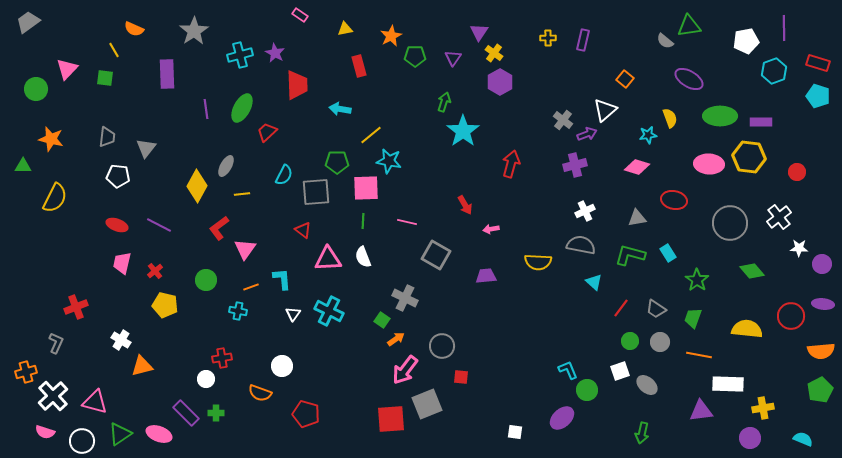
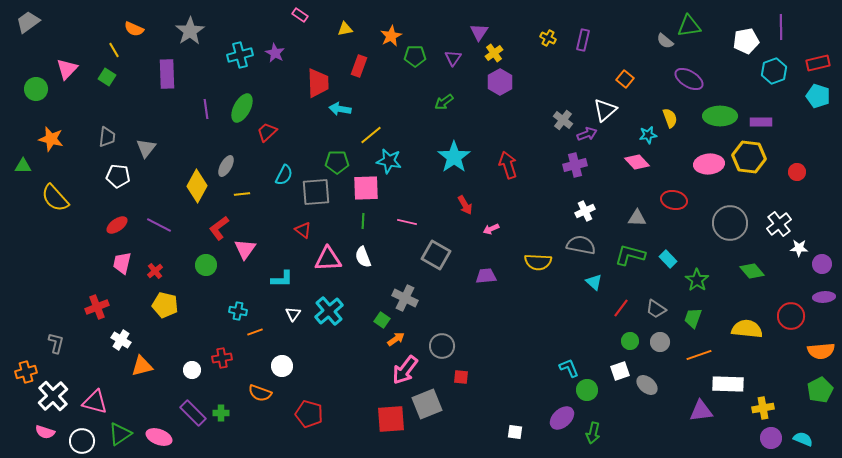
purple line at (784, 28): moved 3 px left, 1 px up
gray star at (194, 31): moved 4 px left
yellow cross at (548, 38): rotated 28 degrees clockwise
yellow cross at (494, 53): rotated 18 degrees clockwise
red rectangle at (818, 63): rotated 30 degrees counterclockwise
red rectangle at (359, 66): rotated 35 degrees clockwise
green square at (105, 78): moved 2 px right, 1 px up; rotated 24 degrees clockwise
red trapezoid at (297, 85): moved 21 px right, 2 px up
green arrow at (444, 102): rotated 144 degrees counterclockwise
cyan star at (463, 131): moved 9 px left, 26 px down
red arrow at (511, 164): moved 3 px left, 1 px down; rotated 32 degrees counterclockwise
pink ellipse at (709, 164): rotated 8 degrees counterclockwise
pink diamond at (637, 167): moved 5 px up; rotated 30 degrees clockwise
yellow semicircle at (55, 198): rotated 112 degrees clockwise
white cross at (779, 217): moved 7 px down
gray triangle at (637, 218): rotated 12 degrees clockwise
red ellipse at (117, 225): rotated 55 degrees counterclockwise
pink arrow at (491, 229): rotated 14 degrees counterclockwise
cyan rectangle at (668, 253): moved 6 px down; rotated 12 degrees counterclockwise
cyan L-shape at (282, 279): rotated 95 degrees clockwise
green circle at (206, 280): moved 15 px up
orange line at (251, 287): moved 4 px right, 45 px down
purple ellipse at (823, 304): moved 1 px right, 7 px up; rotated 10 degrees counterclockwise
red cross at (76, 307): moved 21 px right
cyan cross at (329, 311): rotated 24 degrees clockwise
gray L-shape at (56, 343): rotated 10 degrees counterclockwise
orange line at (699, 355): rotated 30 degrees counterclockwise
cyan L-shape at (568, 370): moved 1 px right, 2 px up
white circle at (206, 379): moved 14 px left, 9 px up
purple rectangle at (186, 413): moved 7 px right
green cross at (216, 413): moved 5 px right
red pentagon at (306, 414): moved 3 px right
green arrow at (642, 433): moved 49 px left
pink ellipse at (159, 434): moved 3 px down
purple circle at (750, 438): moved 21 px right
